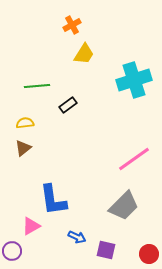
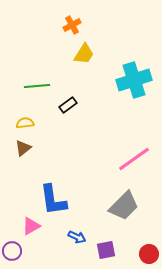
purple square: rotated 24 degrees counterclockwise
